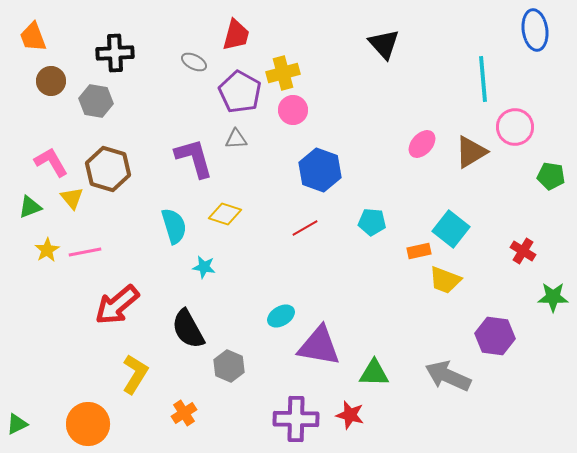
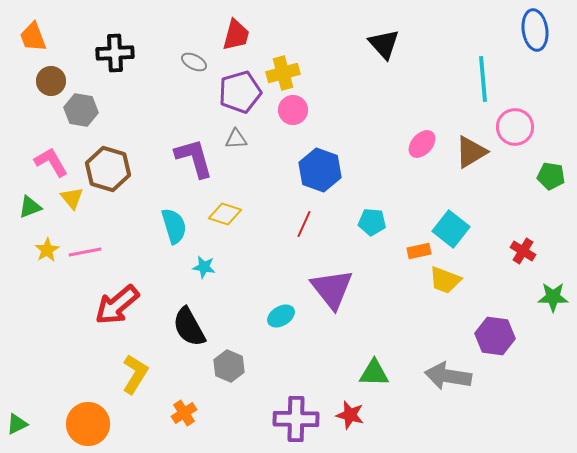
purple pentagon at (240, 92): rotated 27 degrees clockwise
gray hexagon at (96, 101): moved 15 px left, 9 px down
red line at (305, 228): moved 1 px left, 4 px up; rotated 36 degrees counterclockwise
black semicircle at (188, 329): moved 1 px right, 2 px up
purple triangle at (319, 346): moved 13 px right, 57 px up; rotated 42 degrees clockwise
gray arrow at (448, 376): rotated 15 degrees counterclockwise
